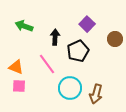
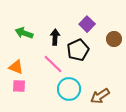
green arrow: moved 7 px down
brown circle: moved 1 px left
black pentagon: moved 1 px up
pink line: moved 6 px right; rotated 10 degrees counterclockwise
cyan circle: moved 1 px left, 1 px down
brown arrow: moved 4 px right, 2 px down; rotated 42 degrees clockwise
